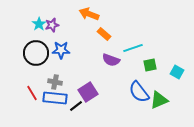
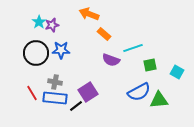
cyan star: moved 2 px up
blue semicircle: rotated 80 degrees counterclockwise
green triangle: rotated 18 degrees clockwise
